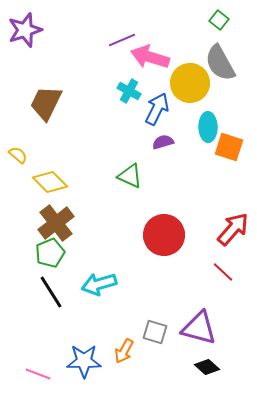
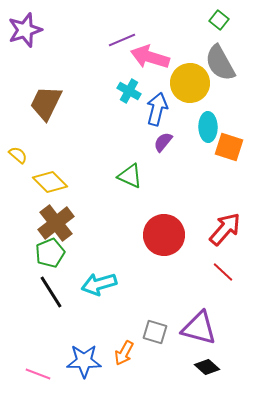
blue arrow: rotated 12 degrees counterclockwise
purple semicircle: rotated 35 degrees counterclockwise
red arrow: moved 8 px left
orange arrow: moved 2 px down
